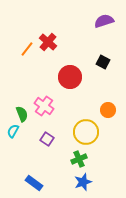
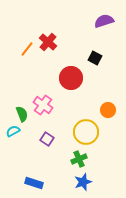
black square: moved 8 px left, 4 px up
red circle: moved 1 px right, 1 px down
pink cross: moved 1 px left, 1 px up
cyan semicircle: rotated 32 degrees clockwise
blue rectangle: rotated 18 degrees counterclockwise
